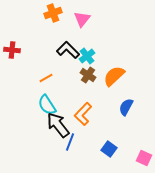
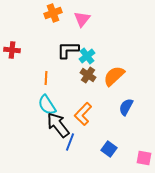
black L-shape: rotated 45 degrees counterclockwise
orange line: rotated 56 degrees counterclockwise
pink square: rotated 14 degrees counterclockwise
